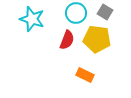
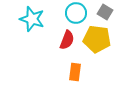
orange rectangle: moved 10 px left, 3 px up; rotated 72 degrees clockwise
